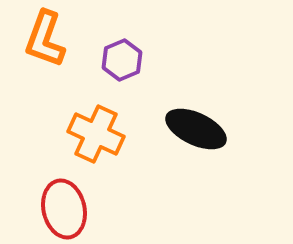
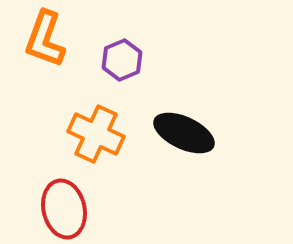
black ellipse: moved 12 px left, 4 px down
